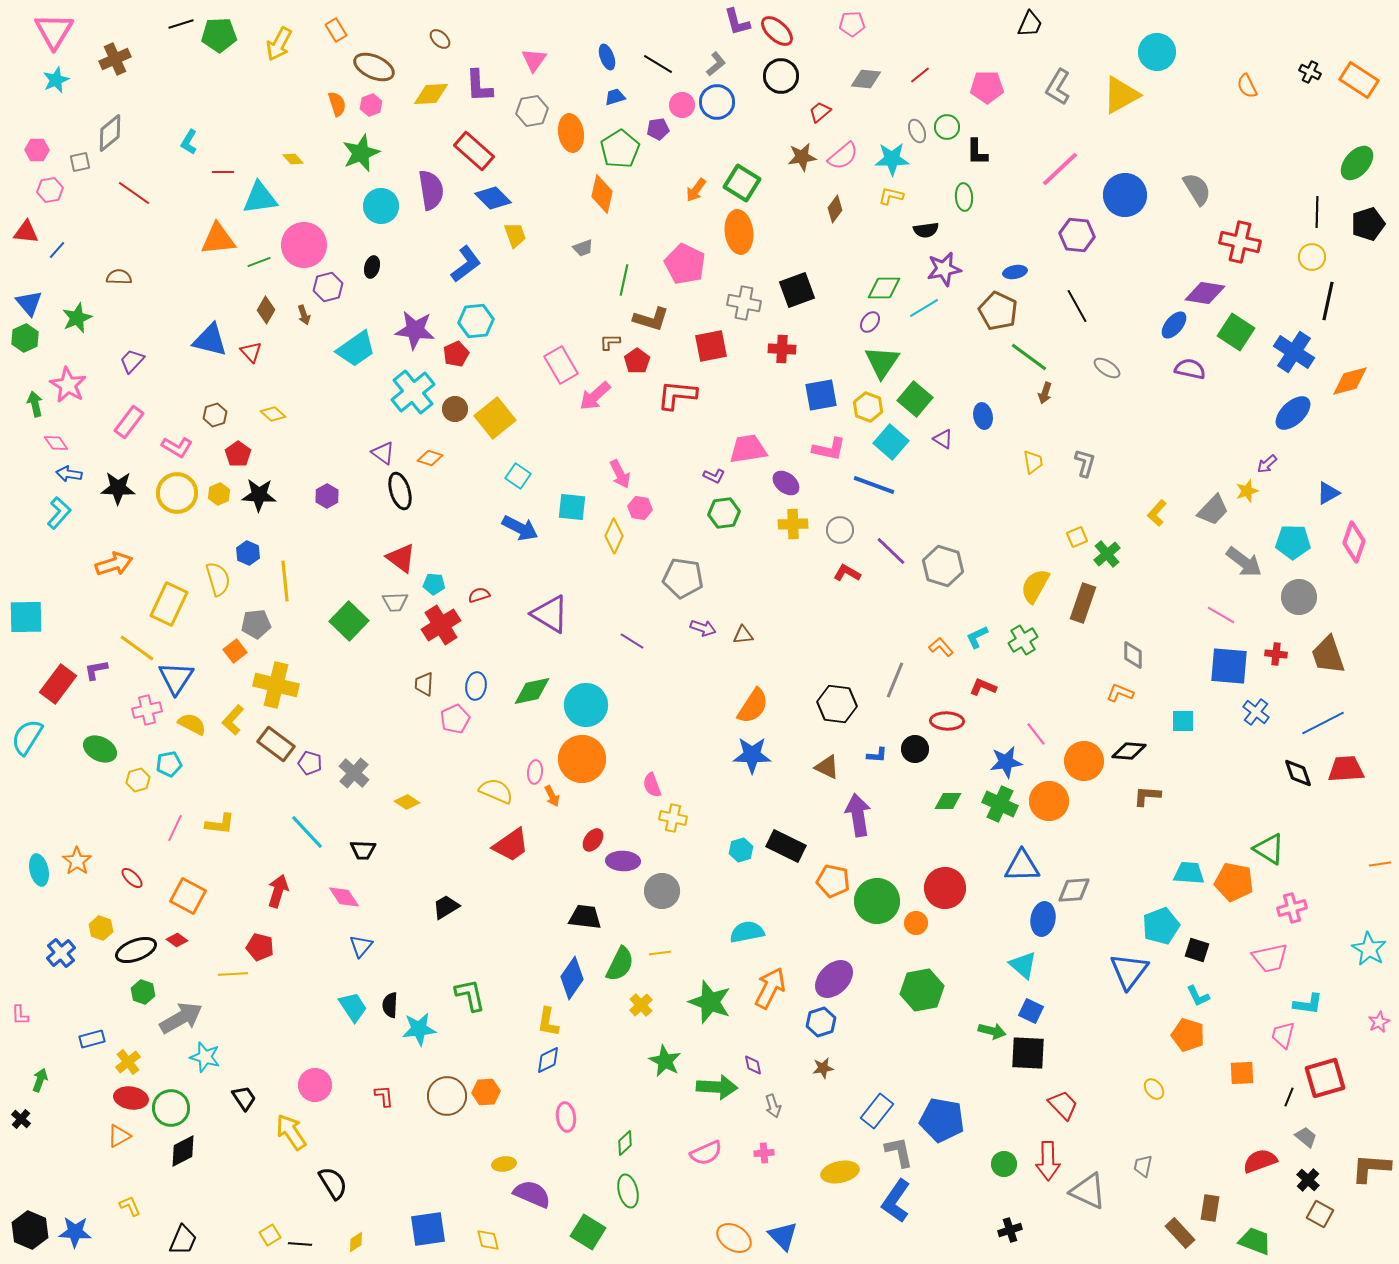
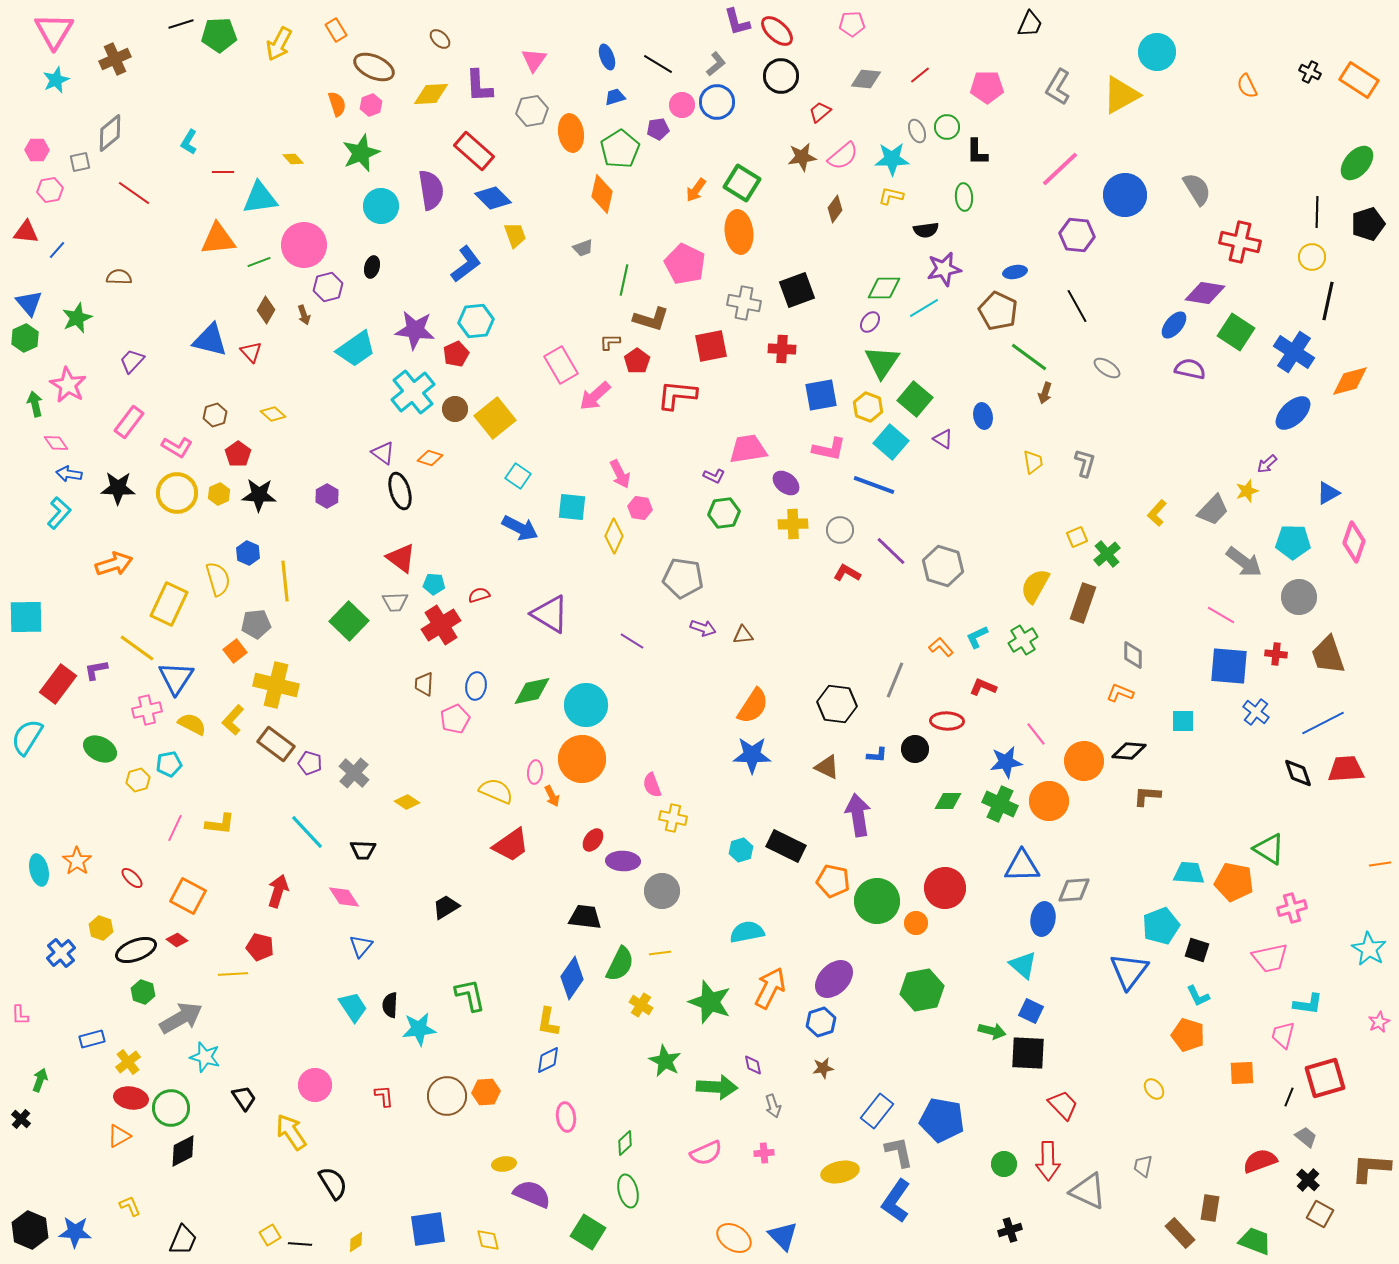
yellow cross at (641, 1005): rotated 15 degrees counterclockwise
